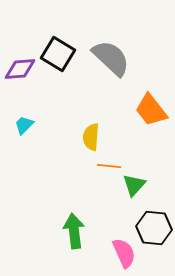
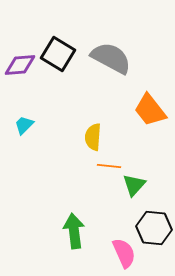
gray semicircle: rotated 15 degrees counterclockwise
purple diamond: moved 4 px up
orange trapezoid: moved 1 px left
yellow semicircle: moved 2 px right
